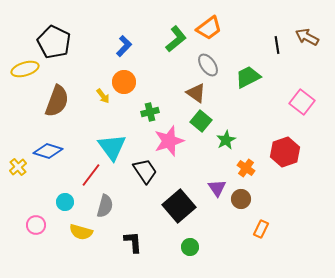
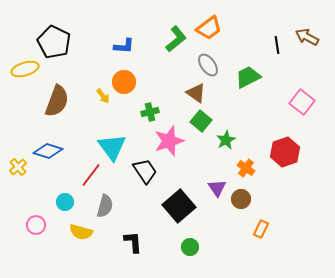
blue L-shape: rotated 50 degrees clockwise
